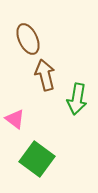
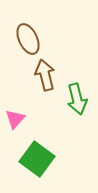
green arrow: rotated 24 degrees counterclockwise
pink triangle: rotated 35 degrees clockwise
